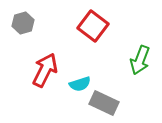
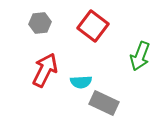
gray hexagon: moved 17 px right; rotated 10 degrees clockwise
green arrow: moved 4 px up
cyan semicircle: moved 1 px right, 2 px up; rotated 15 degrees clockwise
